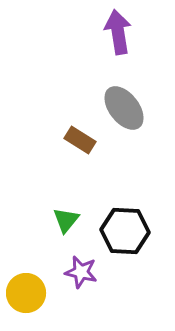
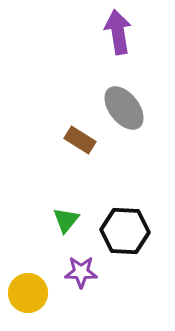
purple star: rotated 12 degrees counterclockwise
yellow circle: moved 2 px right
